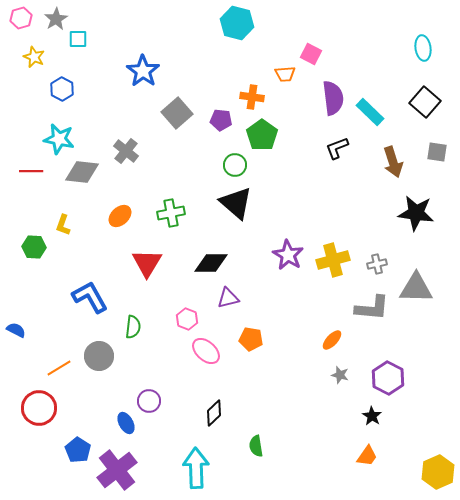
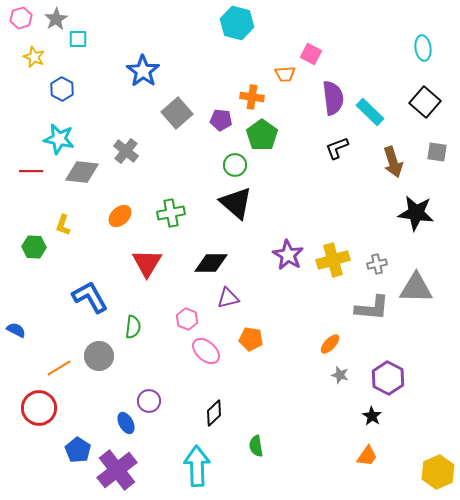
orange ellipse at (332, 340): moved 2 px left, 4 px down
cyan arrow at (196, 468): moved 1 px right, 2 px up
